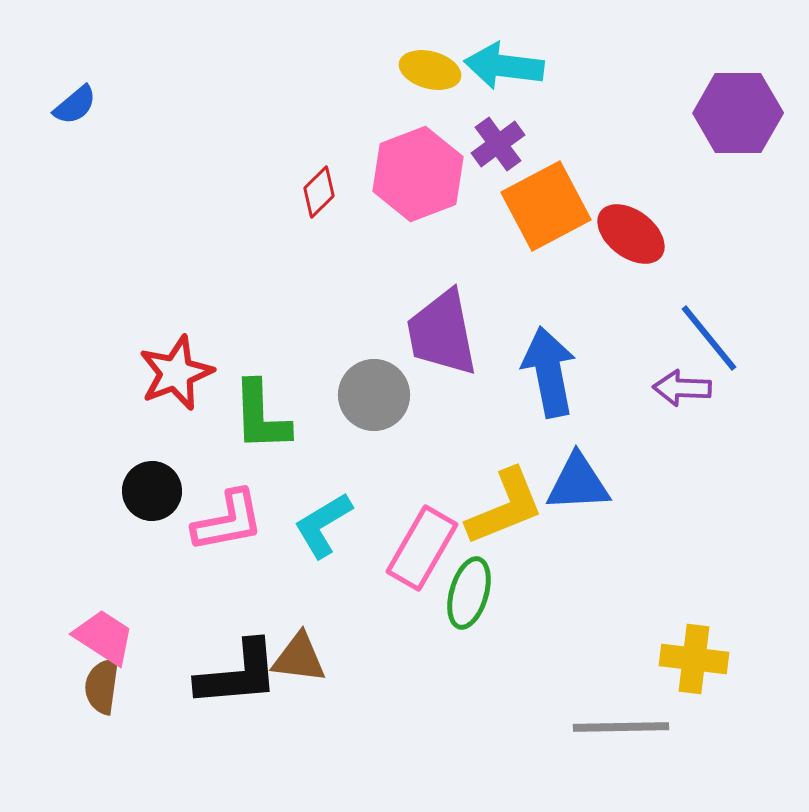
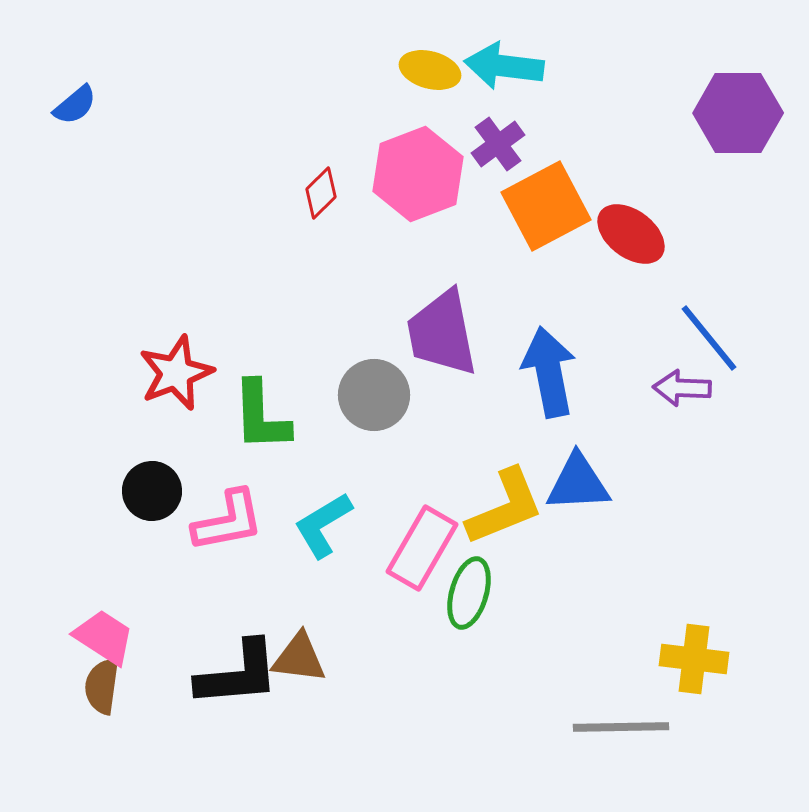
red diamond: moved 2 px right, 1 px down
